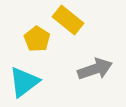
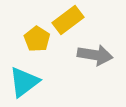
yellow rectangle: rotated 76 degrees counterclockwise
gray arrow: moved 14 px up; rotated 28 degrees clockwise
